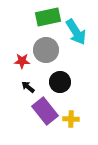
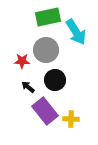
black circle: moved 5 px left, 2 px up
